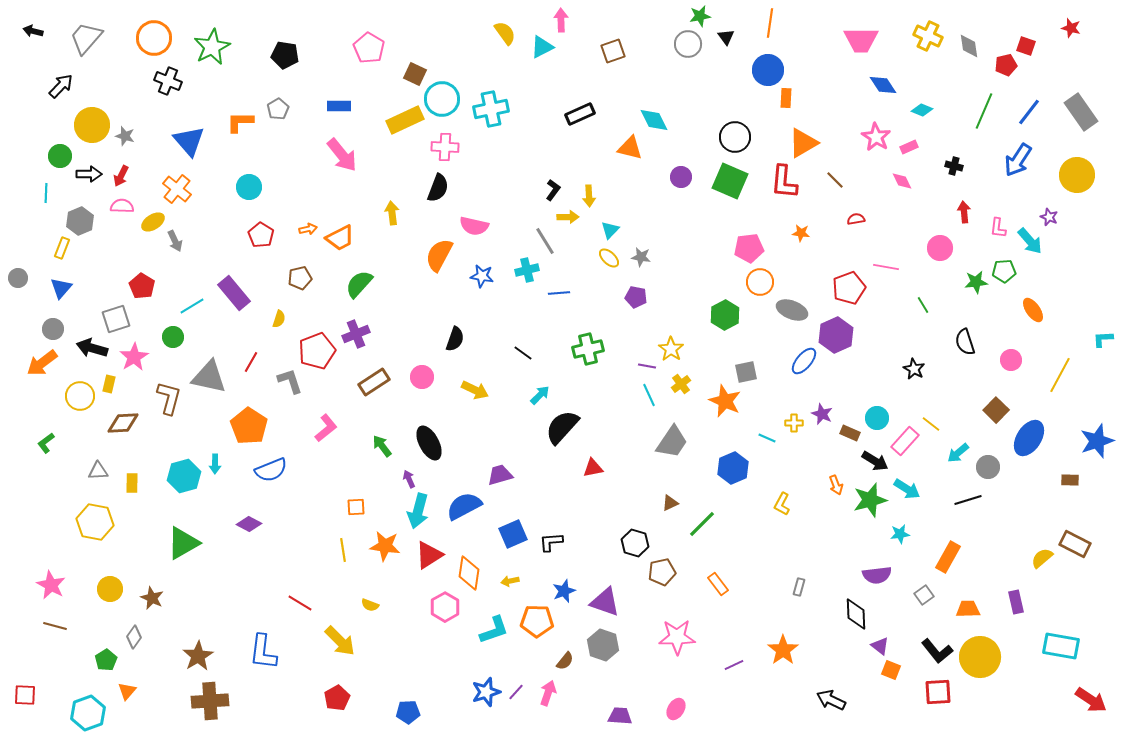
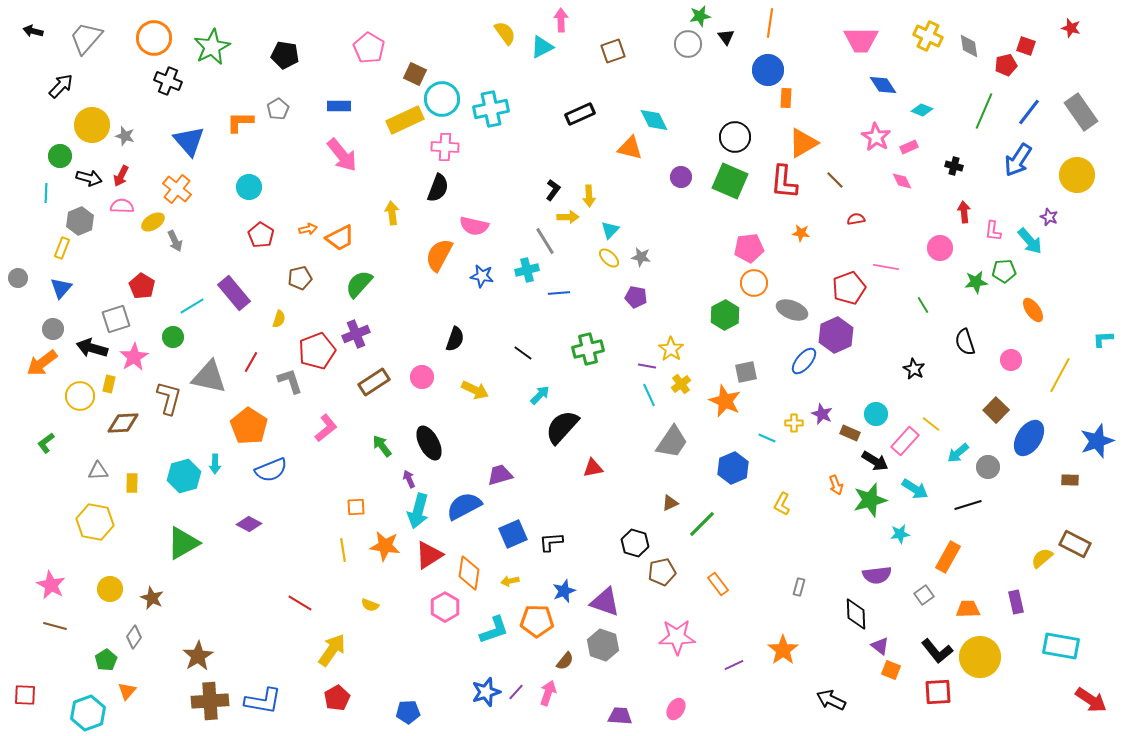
black arrow at (89, 174): moved 4 px down; rotated 15 degrees clockwise
pink L-shape at (998, 228): moved 5 px left, 3 px down
orange circle at (760, 282): moved 6 px left, 1 px down
cyan circle at (877, 418): moved 1 px left, 4 px up
cyan arrow at (907, 489): moved 8 px right
black line at (968, 500): moved 5 px down
yellow arrow at (340, 641): moved 8 px left, 9 px down; rotated 100 degrees counterclockwise
blue L-shape at (263, 652): moved 49 px down; rotated 87 degrees counterclockwise
